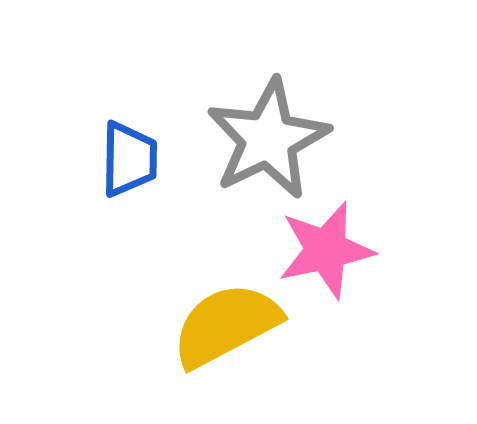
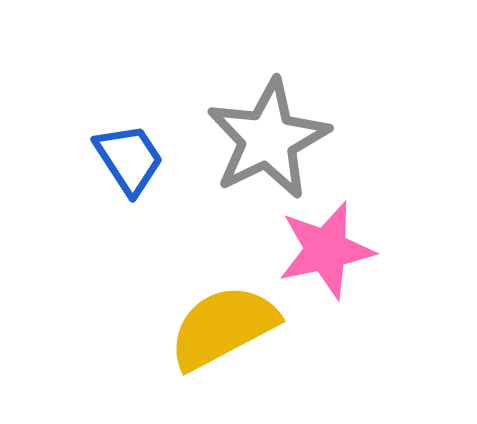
blue trapezoid: rotated 34 degrees counterclockwise
yellow semicircle: moved 3 px left, 2 px down
